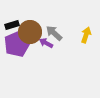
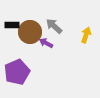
black rectangle: rotated 16 degrees clockwise
gray arrow: moved 7 px up
purple pentagon: moved 28 px down
